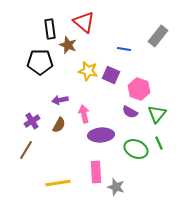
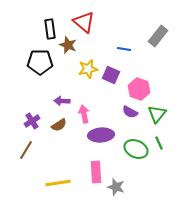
yellow star: moved 2 px up; rotated 24 degrees counterclockwise
purple arrow: moved 2 px right, 1 px down; rotated 14 degrees clockwise
brown semicircle: rotated 28 degrees clockwise
